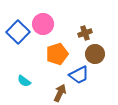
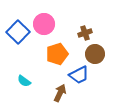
pink circle: moved 1 px right
